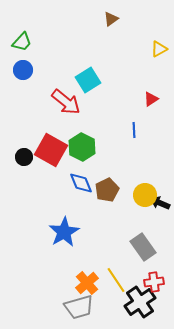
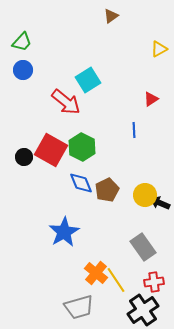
brown triangle: moved 3 px up
orange cross: moved 9 px right, 10 px up; rotated 10 degrees counterclockwise
black cross: moved 3 px right, 8 px down
